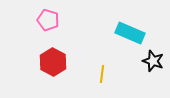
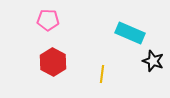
pink pentagon: rotated 15 degrees counterclockwise
